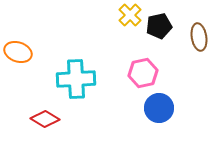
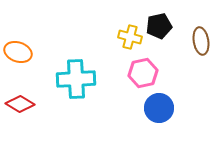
yellow cross: moved 22 px down; rotated 30 degrees counterclockwise
brown ellipse: moved 2 px right, 4 px down
red diamond: moved 25 px left, 15 px up
